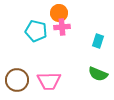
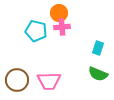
cyan rectangle: moved 7 px down
